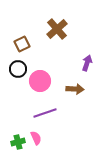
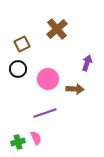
pink circle: moved 8 px right, 2 px up
